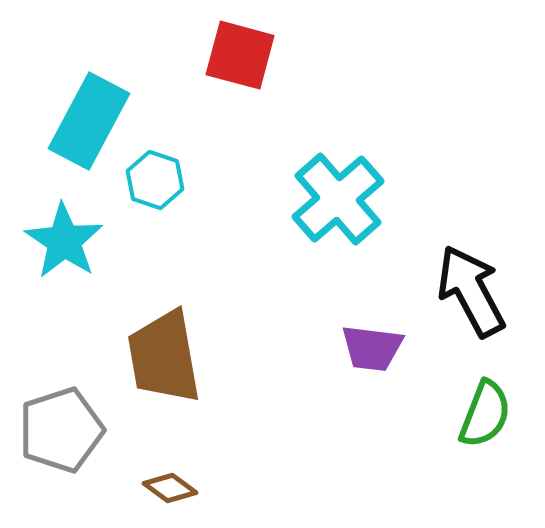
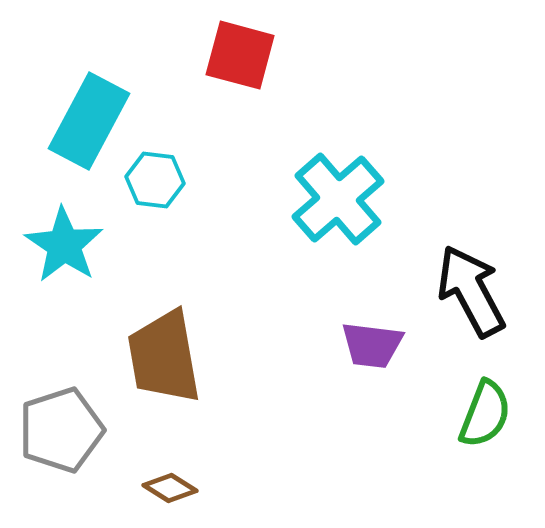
cyan hexagon: rotated 12 degrees counterclockwise
cyan star: moved 4 px down
purple trapezoid: moved 3 px up
brown diamond: rotated 4 degrees counterclockwise
